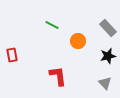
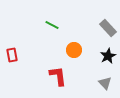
orange circle: moved 4 px left, 9 px down
black star: rotated 14 degrees counterclockwise
